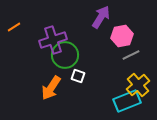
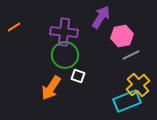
purple cross: moved 11 px right, 8 px up; rotated 24 degrees clockwise
